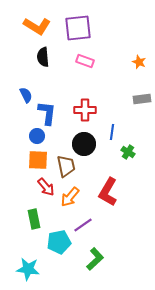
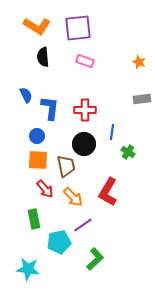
blue L-shape: moved 3 px right, 5 px up
red arrow: moved 1 px left, 2 px down
orange arrow: moved 3 px right; rotated 85 degrees counterclockwise
